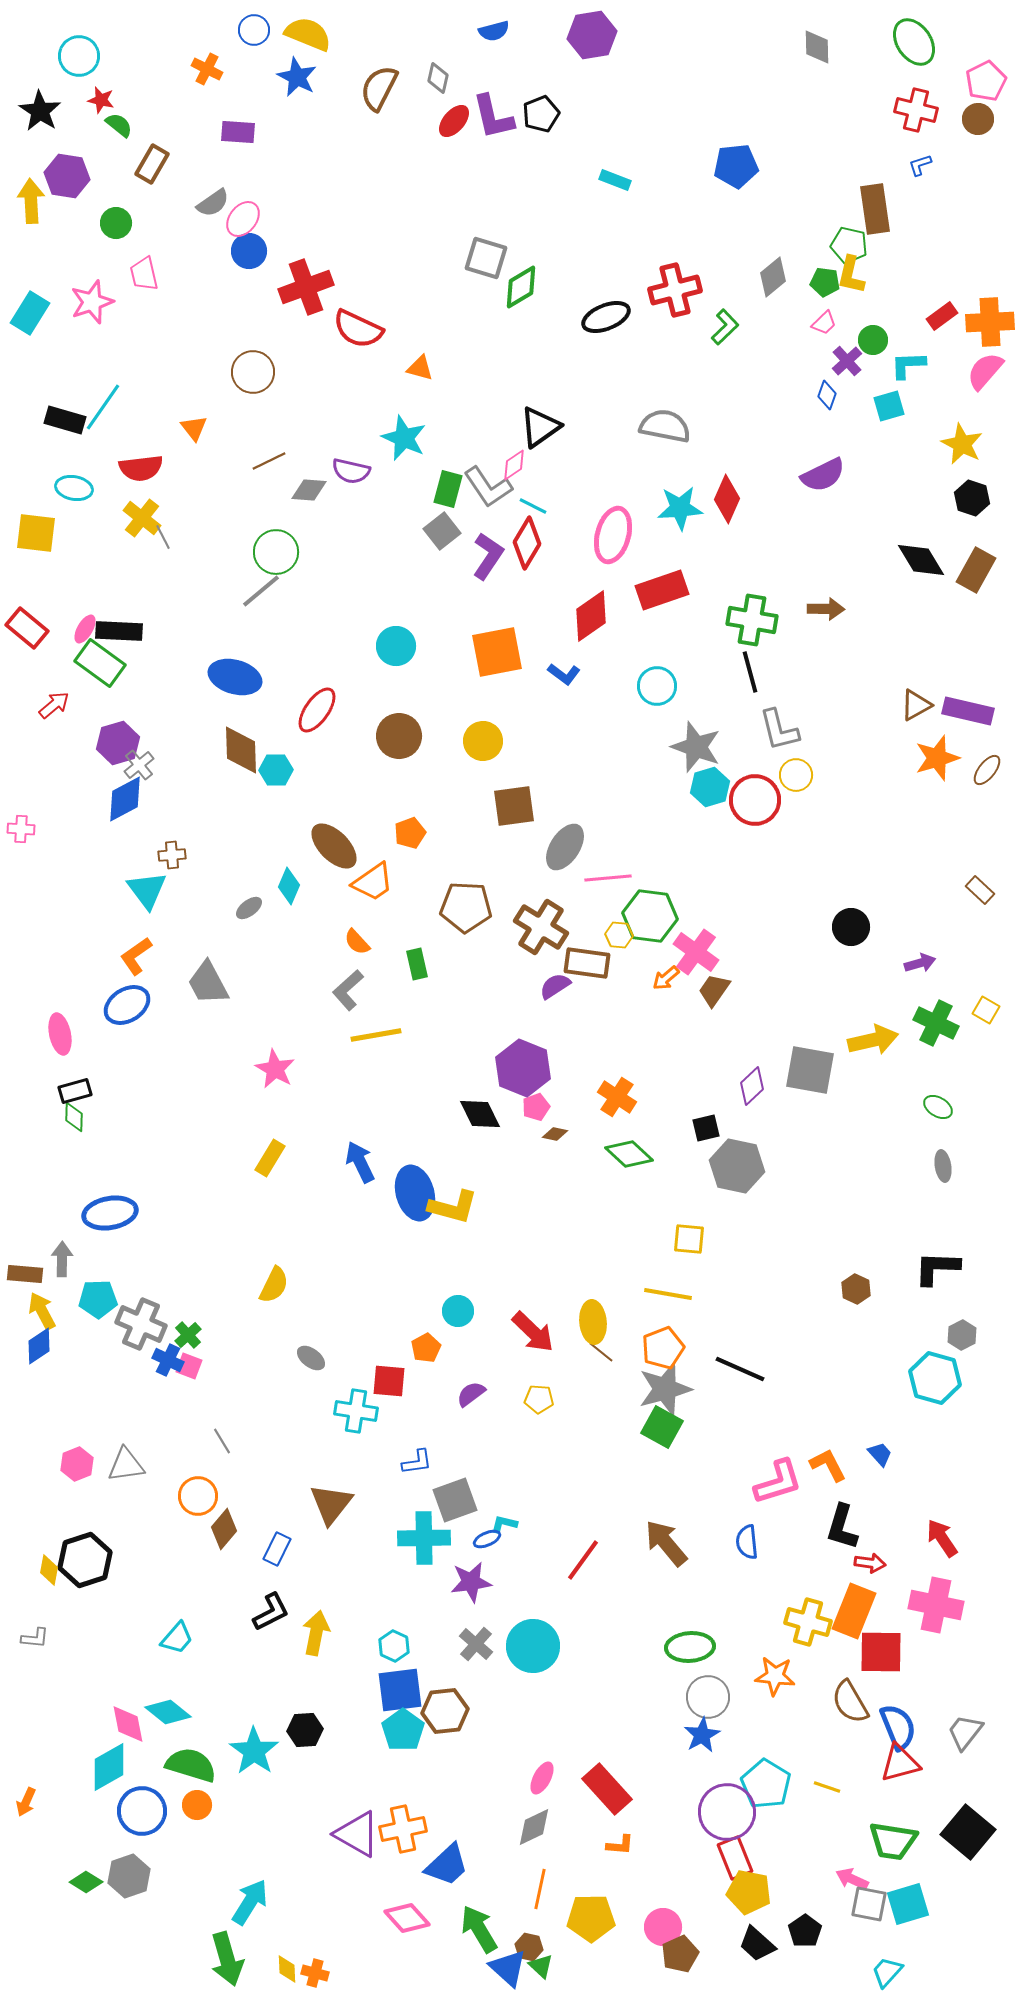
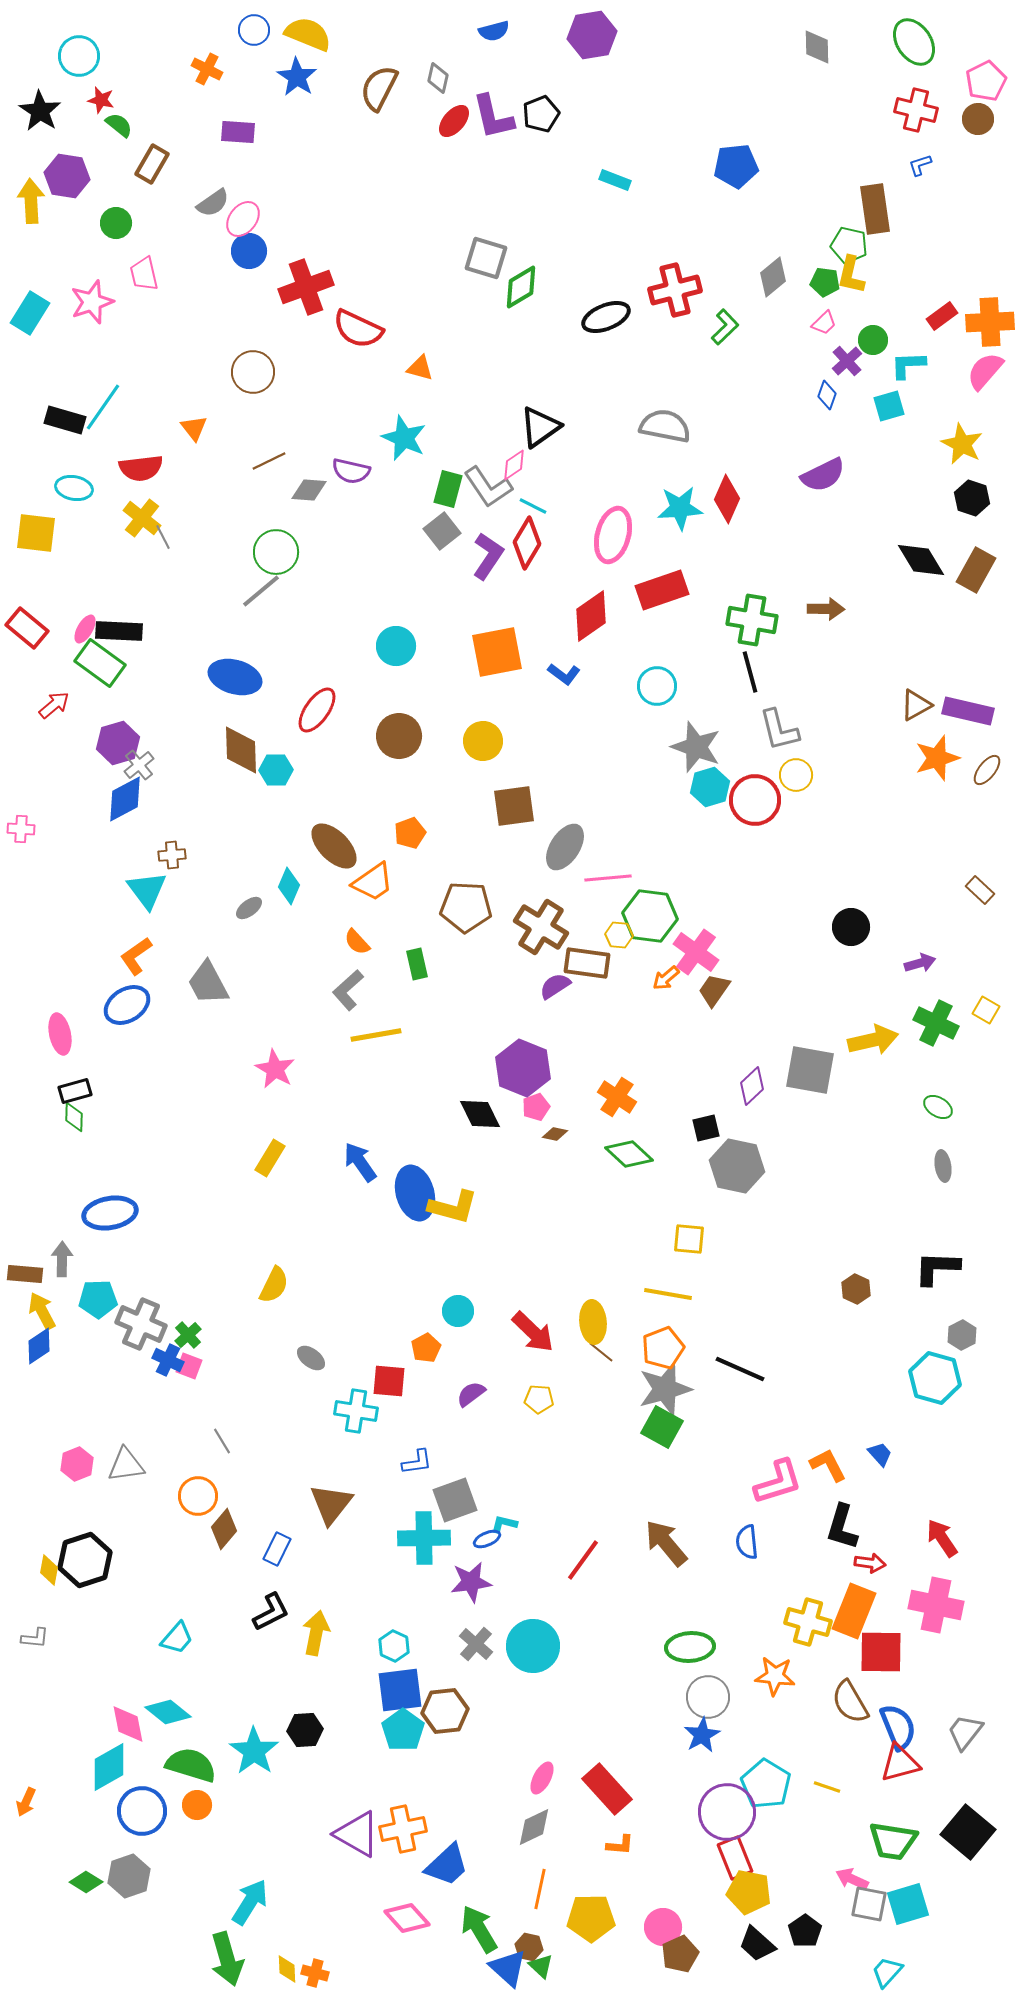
blue star at (297, 77): rotated 6 degrees clockwise
blue arrow at (360, 1162): rotated 9 degrees counterclockwise
